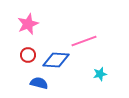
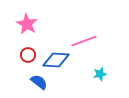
pink star: moved 1 px left; rotated 20 degrees counterclockwise
blue semicircle: moved 1 px up; rotated 24 degrees clockwise
